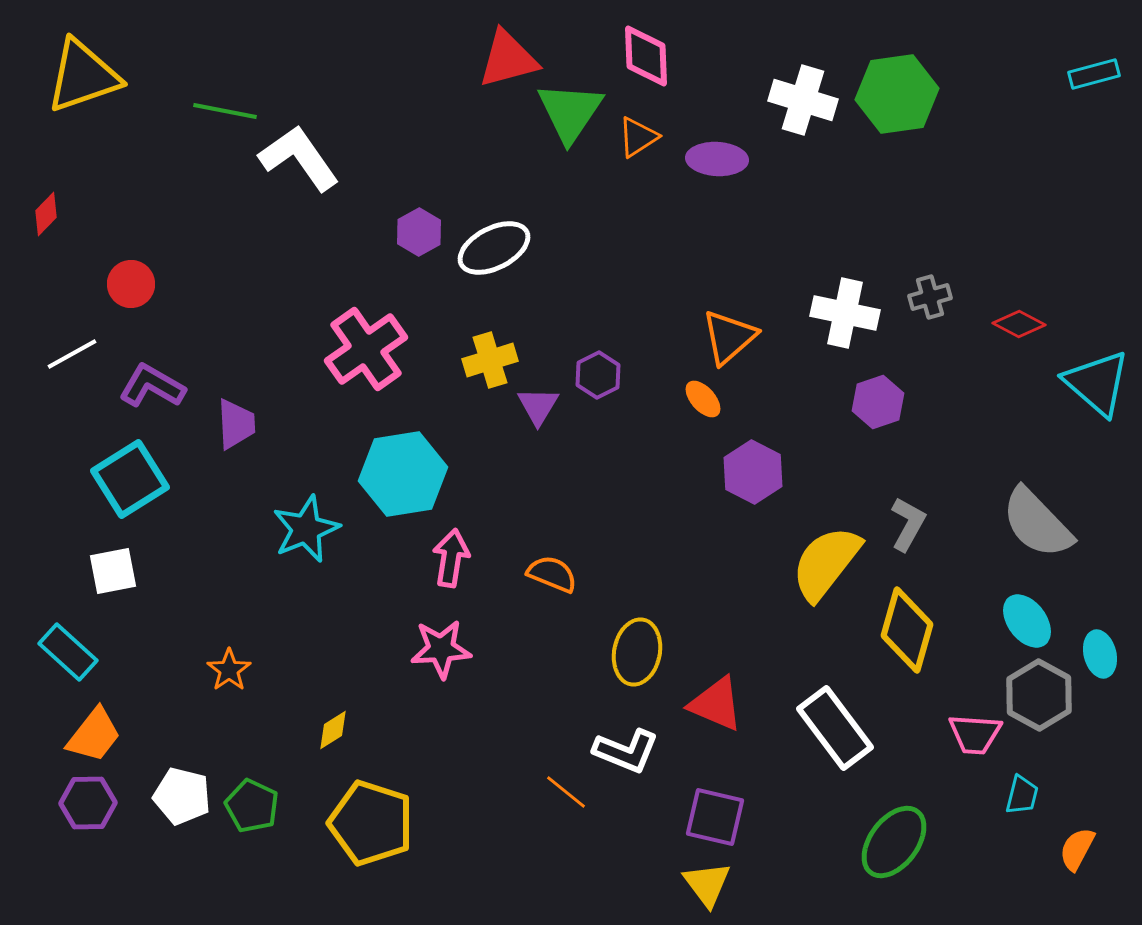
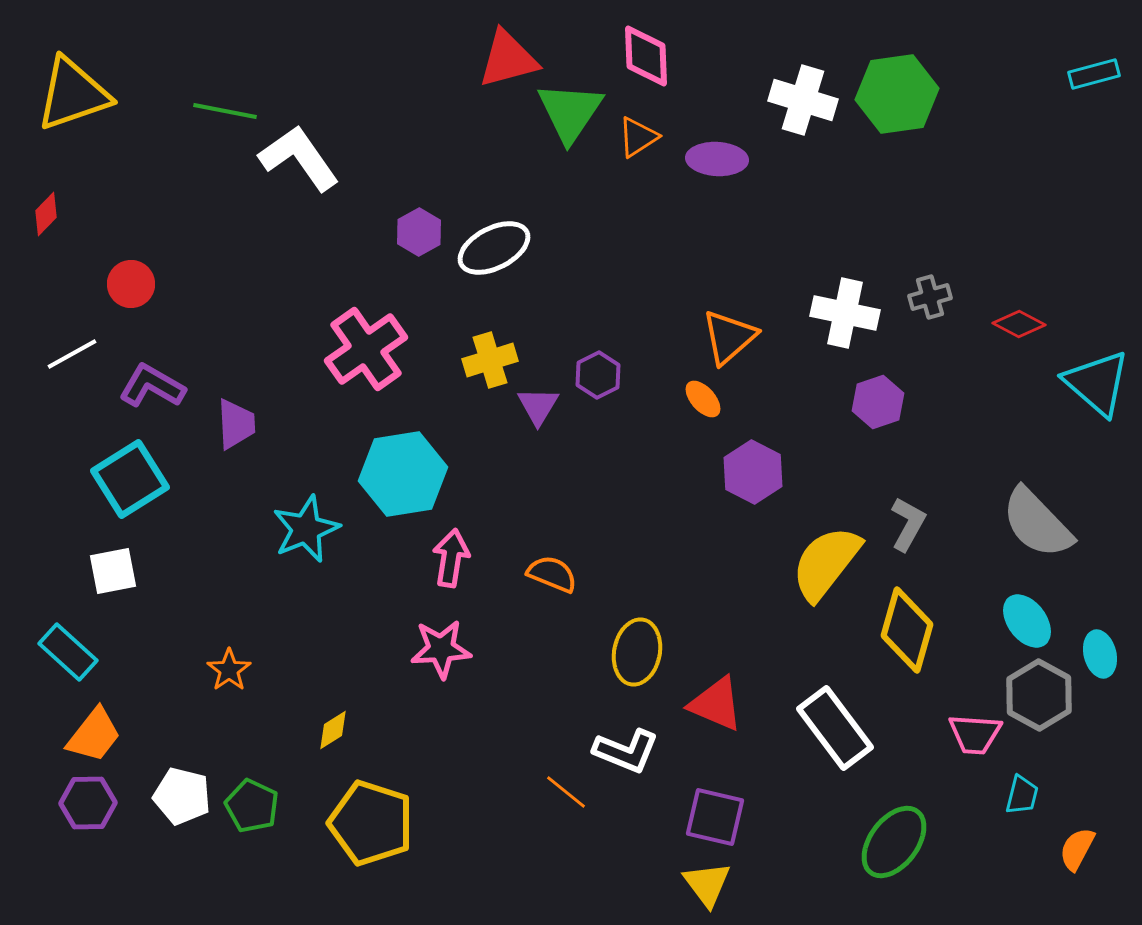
yellow triangle at (83, 76): moved 10 px left, 18 px down
